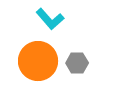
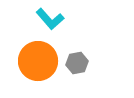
gray hexagon: rotated 10 degrees counterclockwise
